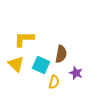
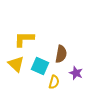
cyan square: moved 1 px left, 1 px down
